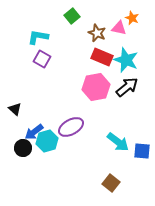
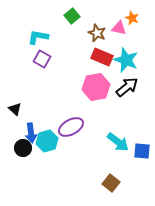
blue arrow: moved 3 px left, 1 px down; rotated 60 degrees counterclockwise
